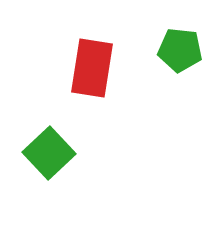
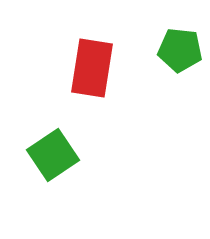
green square: moved 4 px right, 2 px down; rotated 9 degrees clockwise
